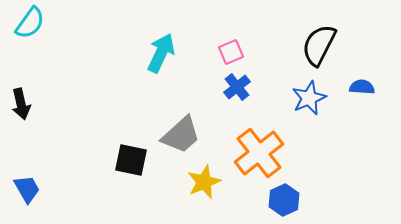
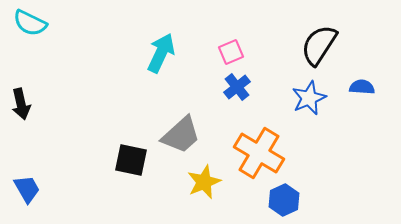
cyan semicircle: rotated 80 degrees clockwise
black semicircle: rotated 6 degrees clockwise
orange cross: rotated 21 degrees counterclockwise
